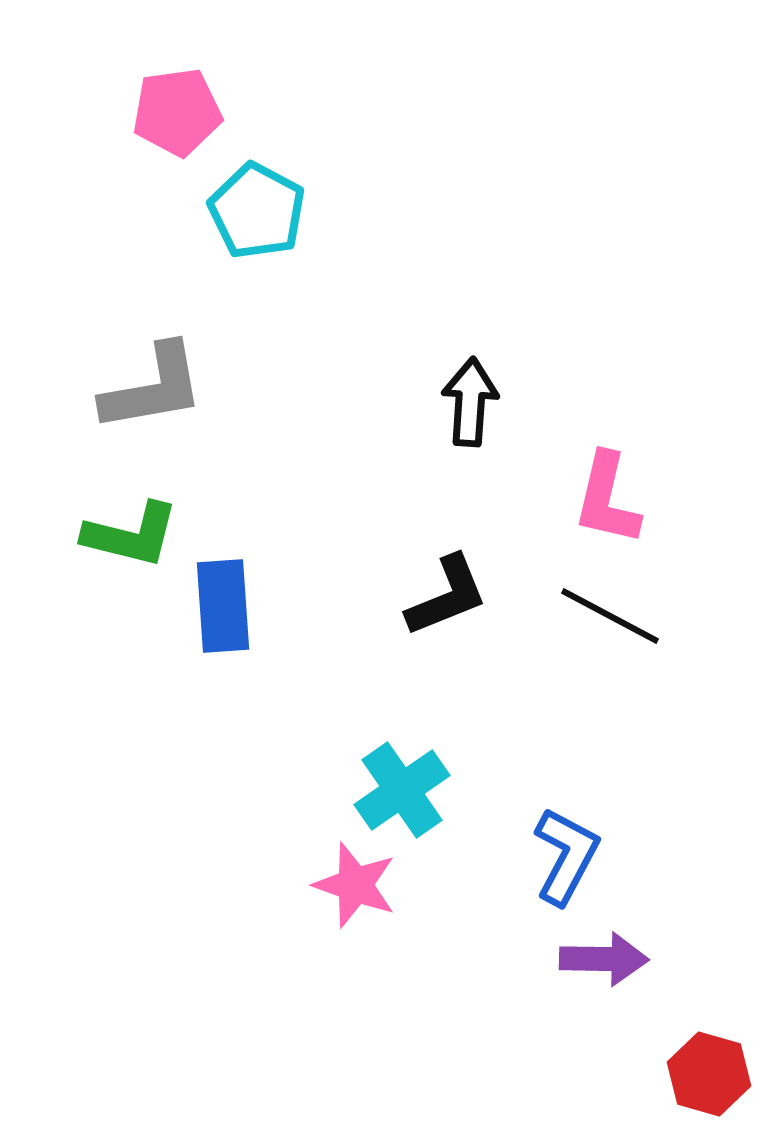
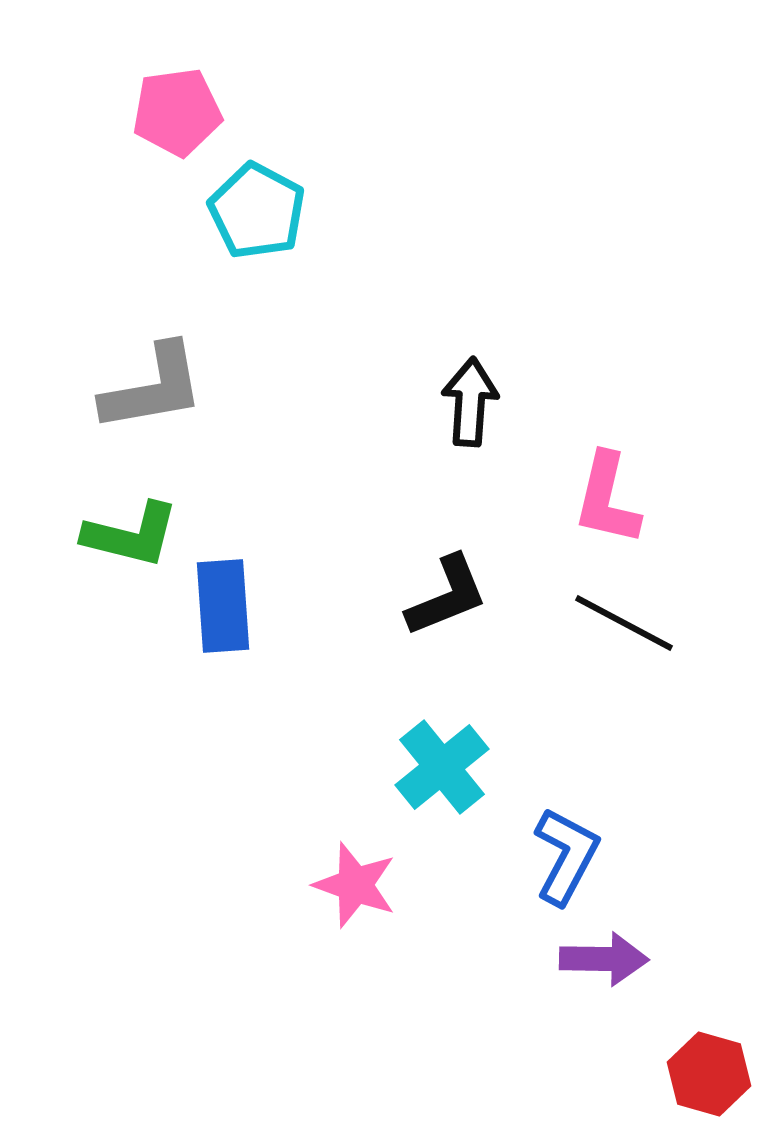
black line: moved 14 px right, 7 px down
cyan cross: moved 40 px right, 23 px up; rotated 4 degrees counterclockwise
